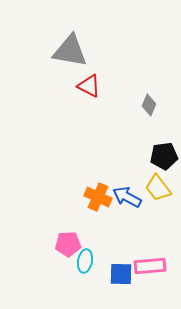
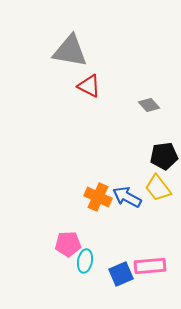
gray diamond: rotated 65 degrees counterclockwise
blue square: rotated 25 degrees counterclockwise
